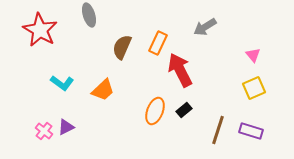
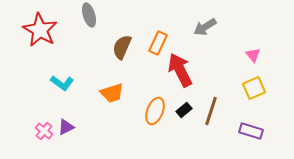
orange trapezoid: moved 9 px right, 3 px down; rotated 25 degrees clockwise
brown line: moved 7 px left, 19 px up
